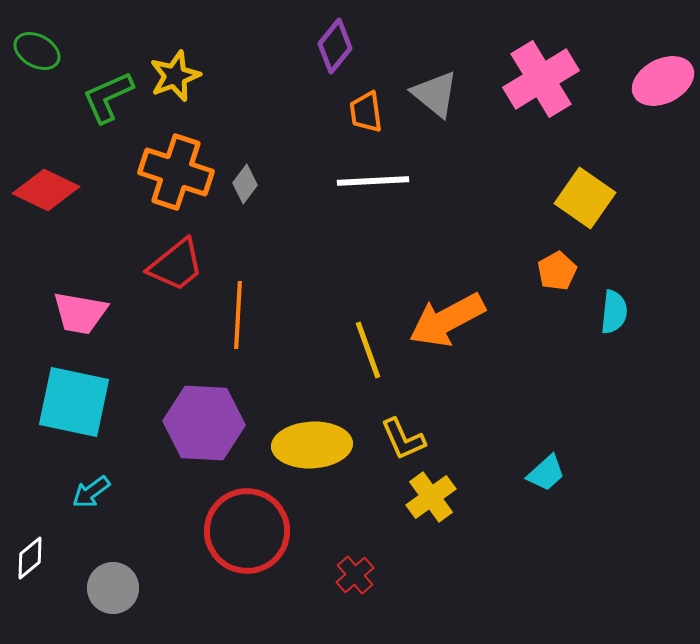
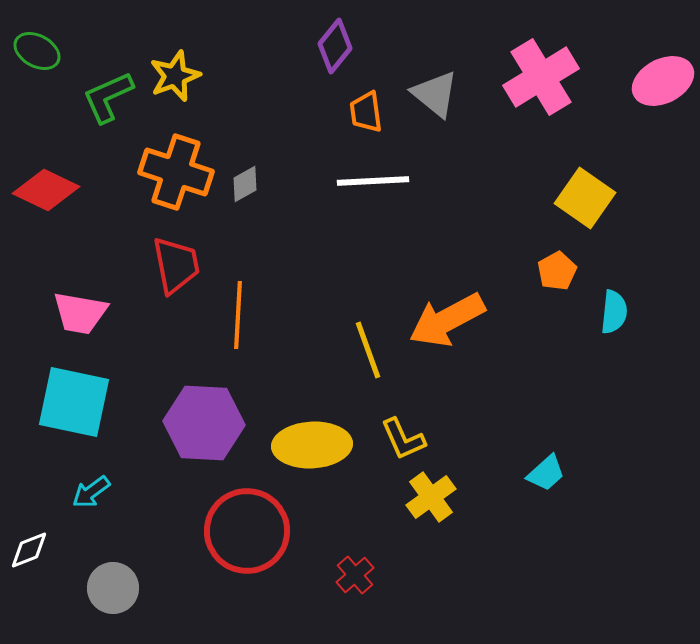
pink cross: moved 2 px up
gray diamond: rotated 24 degrees clockwise
red trapezoid: rotated 62 degrees counterclockwise
white diamond: moved 1 px left, 8 px up; rotated 18 degrees clockwise
